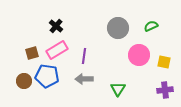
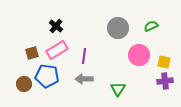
brown circle: moved 3 px down
purple cross: moved 9 px up
